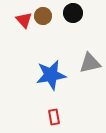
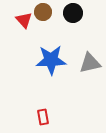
brown circle: moved 4 px up
blue star: moved 15 px up; rotated 8 degrees clockwise
red rectangle: moved 11 px left
